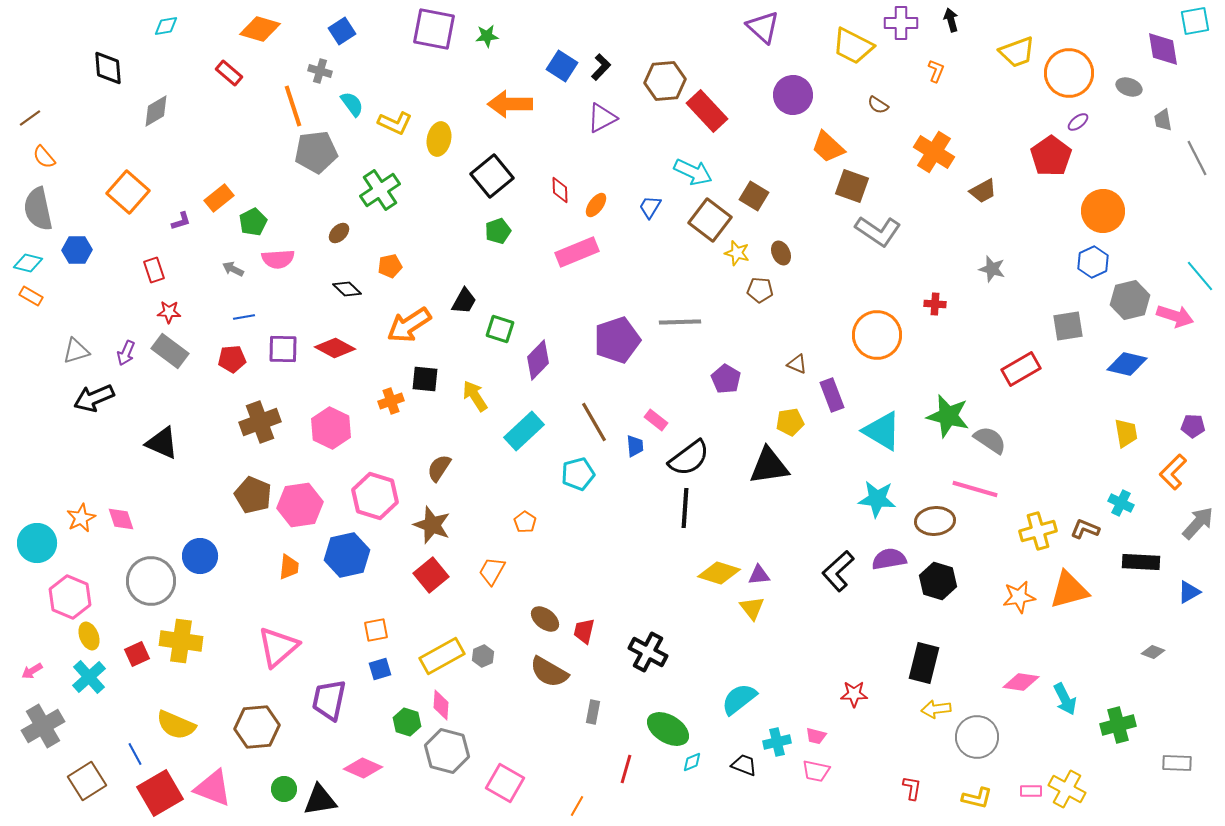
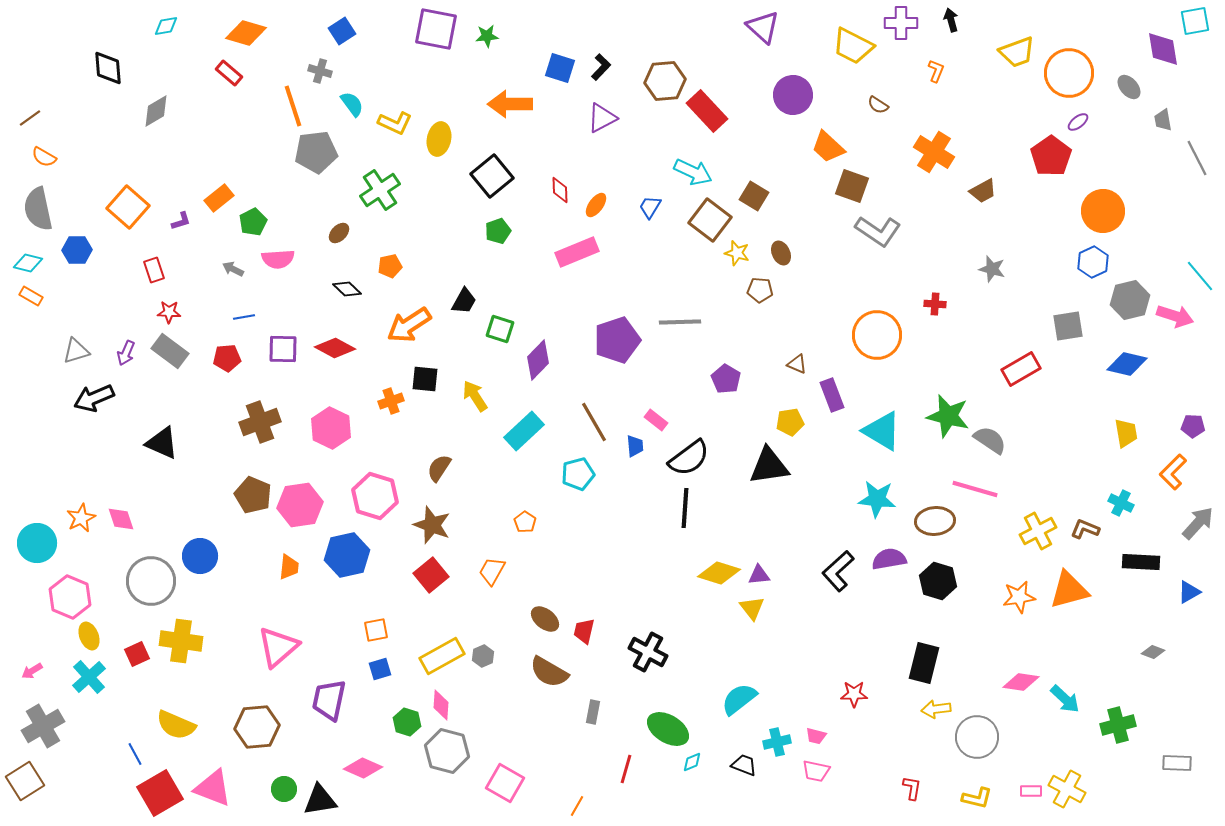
orange diamond at (260, 29): moved 14 px left, 4 px down
purple square at (434, 29): moved 2 px right
blue square at (562, 66): moved 2 px left, 2 px down; rotated 16 degrees counterclockwise
gray ellipse at (1129, 87): rotated 30 degrees clockwise
orange semicircle at (44, 157): rotated 20 degrees counterclockwise
orange square at (128, 192): moved 15 px down
red pentagon at (232, 359): moved 5 px left, 1 px up
yellow cross at (1038, 531): rotated 12 degrees counterclockwise
cyan arrow at (1065, 699): rotated 20 degrees counterclockwise
brown square at (87, 781): moved 62 px left
